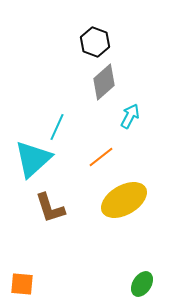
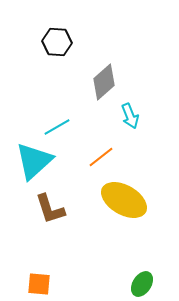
black hexagon: moved 38 px left; rotated 16 degrees counterclockwise
cyan arrow: rotated 130 degrees clockwise
cyan line: rotated 36 degrees clockwise
cyan triangle: moved 1 px right, 2 px down
yellow ellipse: rotated 60 degrees clockwise
brown L-shape: moved 1 px down
orange square: moved 17 px right
